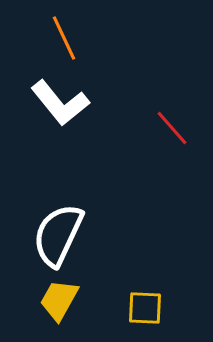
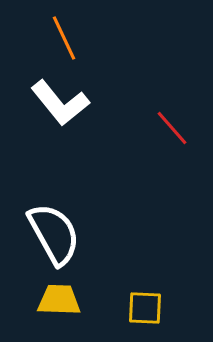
white semicircle: moved 4 px left, 1 px up; rotated 126 degrees clockwise
yellow trapezoid: rotated 63 degrees clockwise
